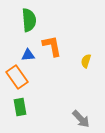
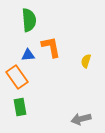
orange L-shape: moved 1 px left, 1 px down
gray arrow: rotated 120 degrees clockwise
